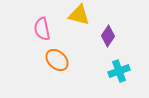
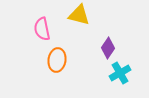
purple diamond: moved 12 px down
orange ellipse: rotated 55 degrees clockwise
cyan cross: moved 1 px right, 2 px down; rotated 10 degrees counterclockwise
